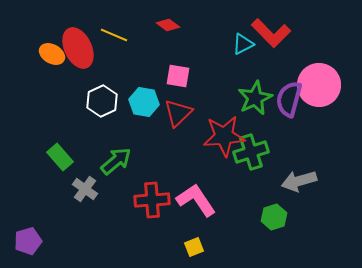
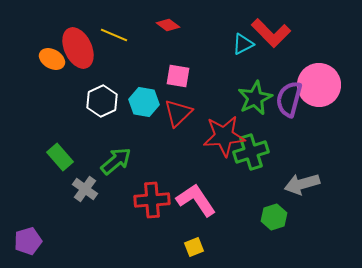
orange ellipse: moved 5 px down
gray arrow: moved 3 px right, 3 px down
